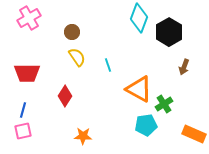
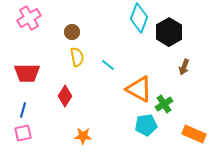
yellow semicircle: rotated 24 degrees clockwise
cyan line: rotated 32 degrees counterclockwise
pink square: moved 2 px down
